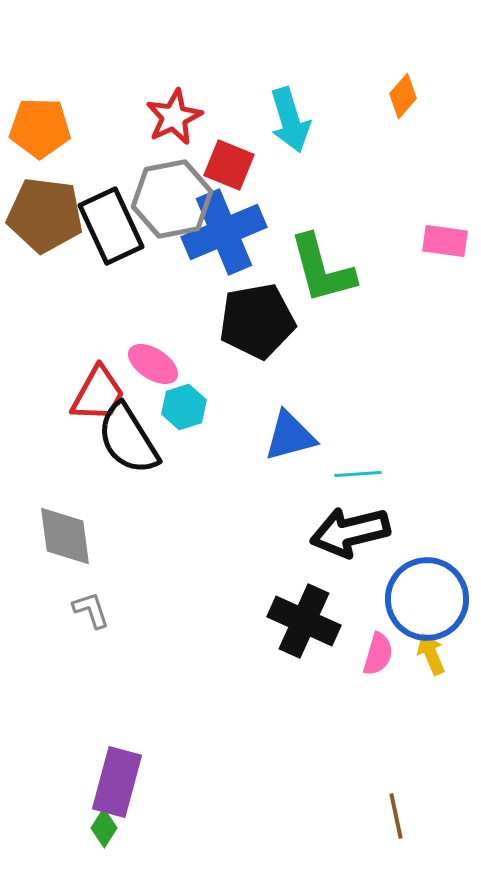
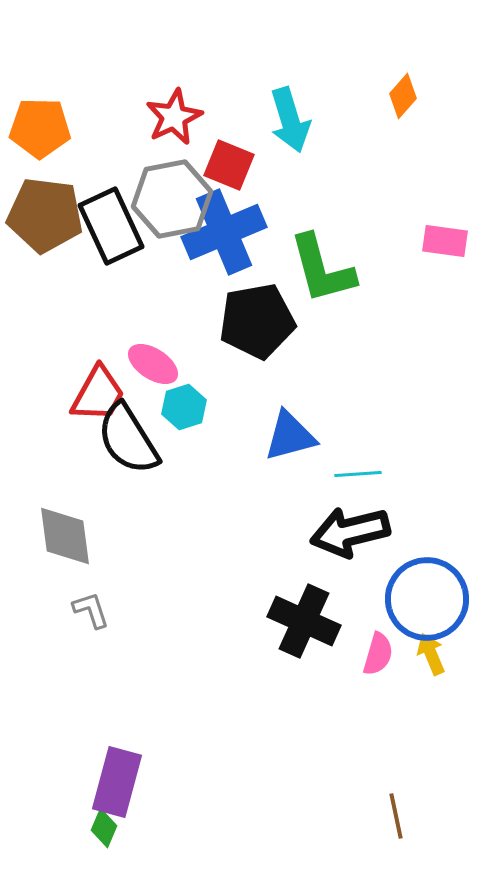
green diamond: rotated 9 degrees counterclockwise
